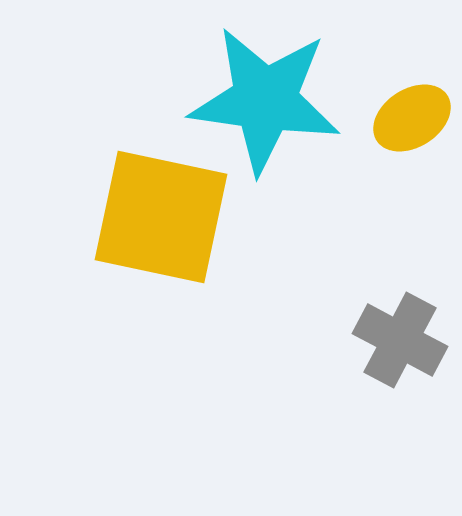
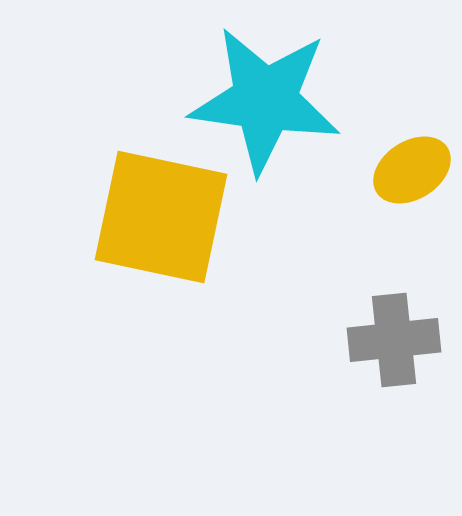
yellow ellipse: moved 52 px down
gray cross: moved 6 px left; rotated 34 degrees counterclockwise
